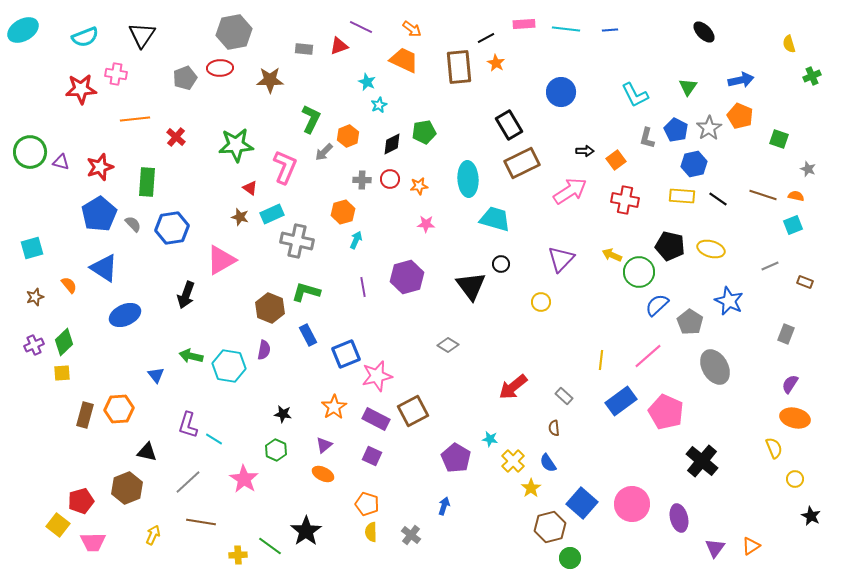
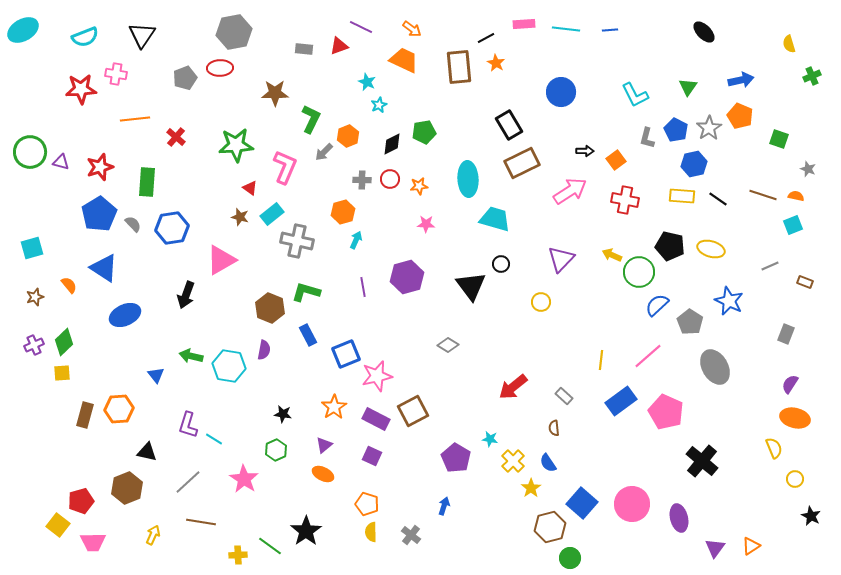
brown star at (270, 80): moved 5 px right, 13 px down
cyan rectangle at (272, 214): rotated 15 degrees counterclockwise
green hexagon at (276, 450): rotated 10 degrees clockwise
